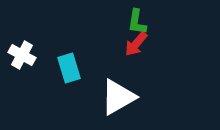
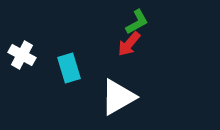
green L-shape: rotated 128 degrees counterclockwise
red arrow: moved 7 px left
